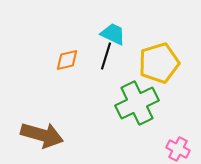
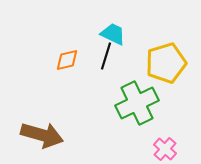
yellow pentagon: moved 7 px right
pink cross: moved 13 px left; rotated 15 degrees clockwise
